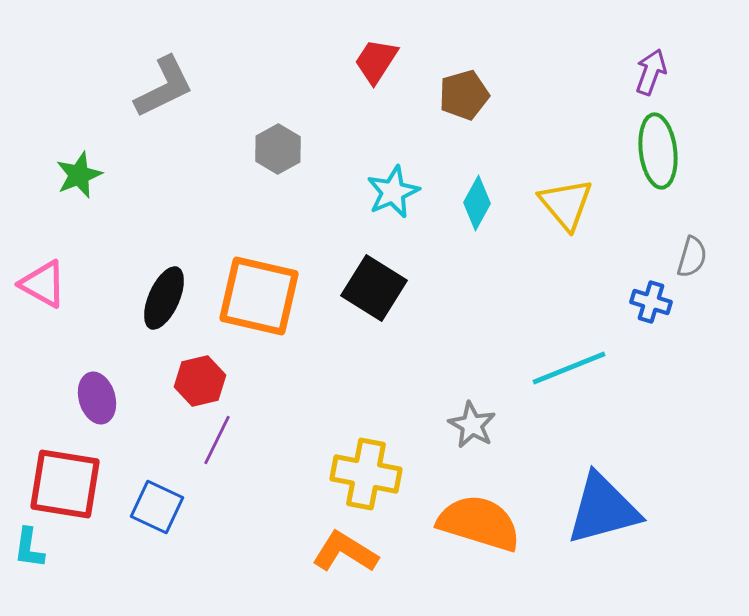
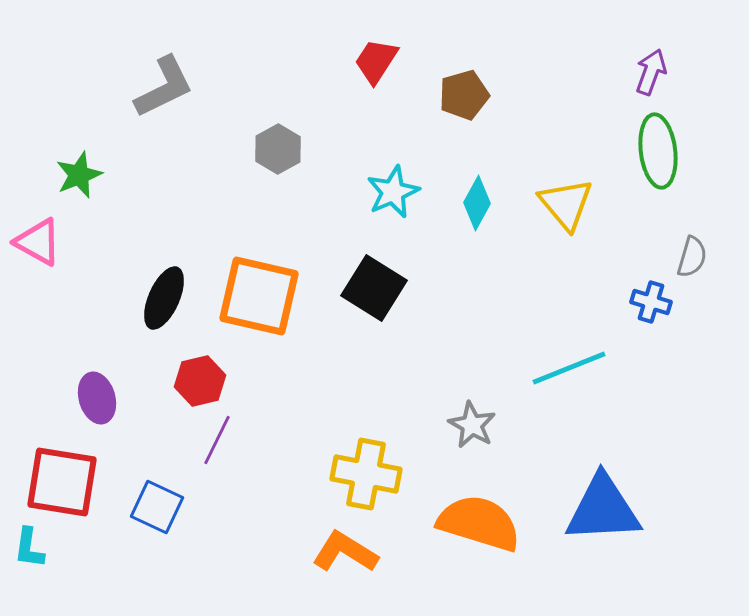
pink triangle: moved 5 px left, 42 px up
red square: moved 3 px left, 2 px up
blue triangle: rotated 12 degrees clockwise
